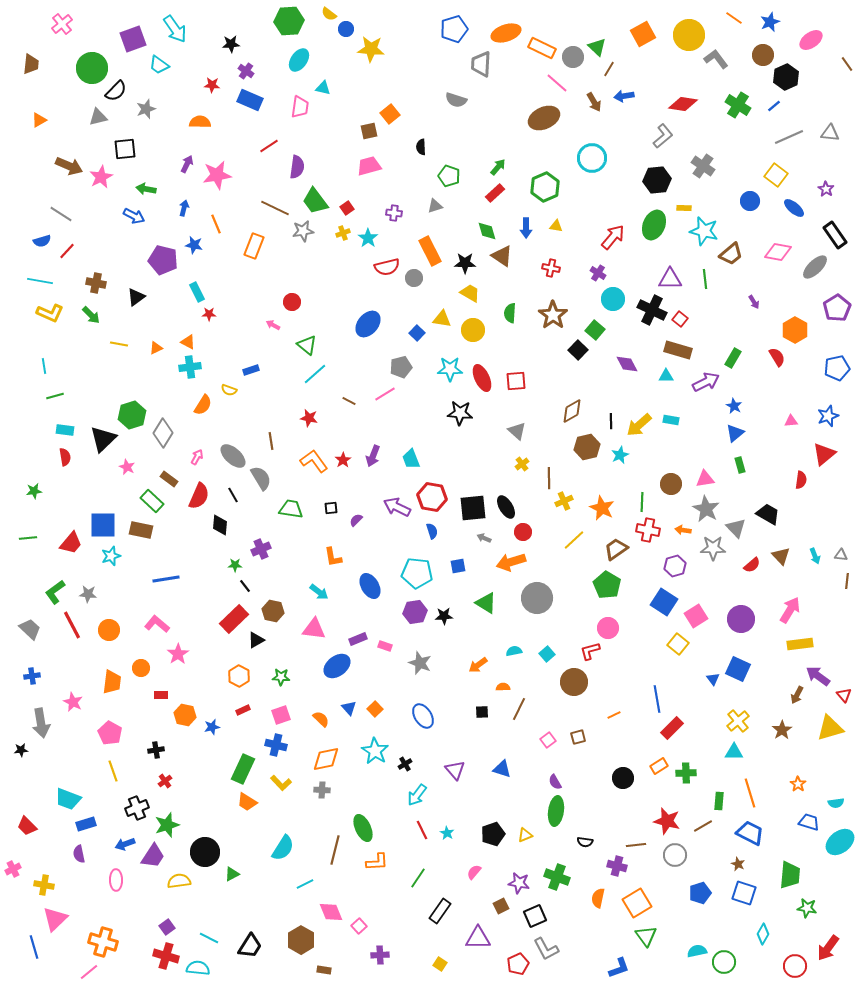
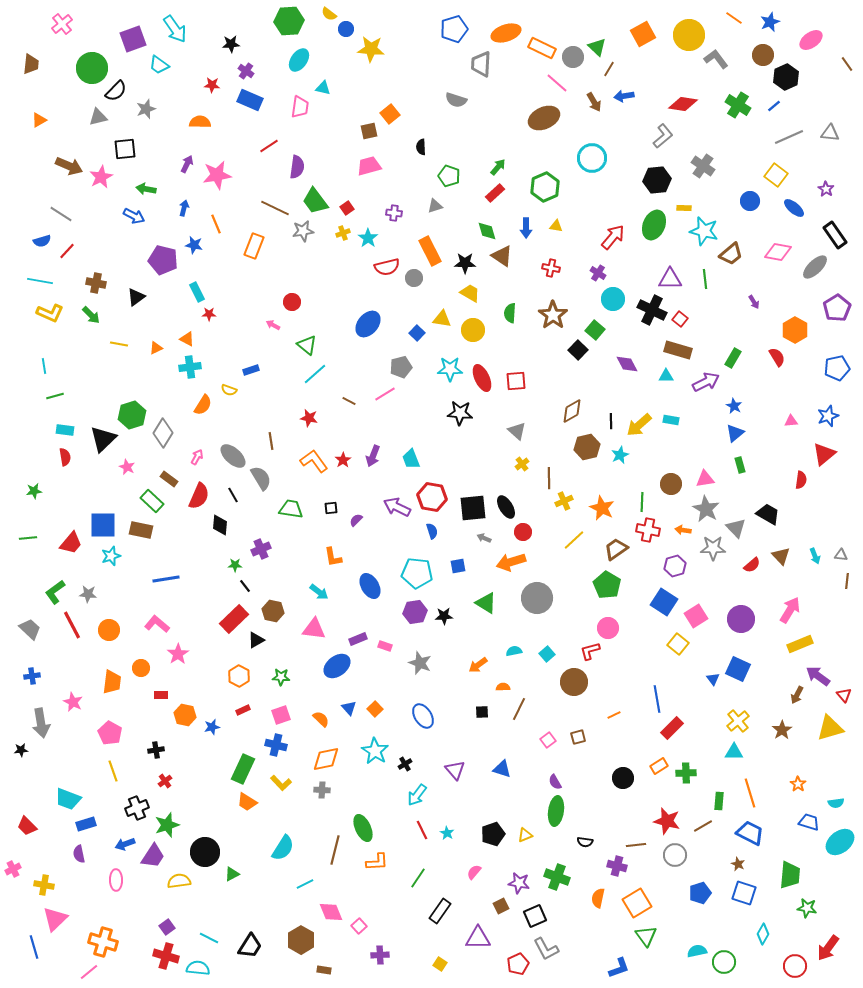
orange triangle at (188, 342): moved 1 px left, 3 px up
yellow rectangle at (800, 644): rotated 15 degrees counterclockwise
